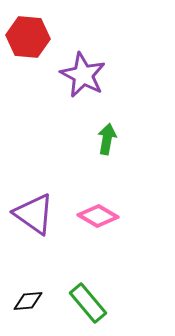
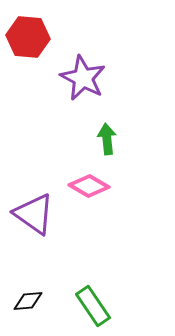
purple star: moved 3 px down
green arrow: rotated 16 degrees counterclockwise
pink diamond: moved 9 px left, 30 px up
green rectangle: moved 5 px right, 3 px down; rotated 6 degrees clockwise
